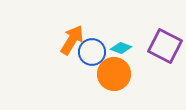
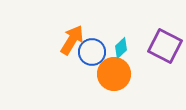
cyan diamond: rotated 65 degrees counterclockwise
